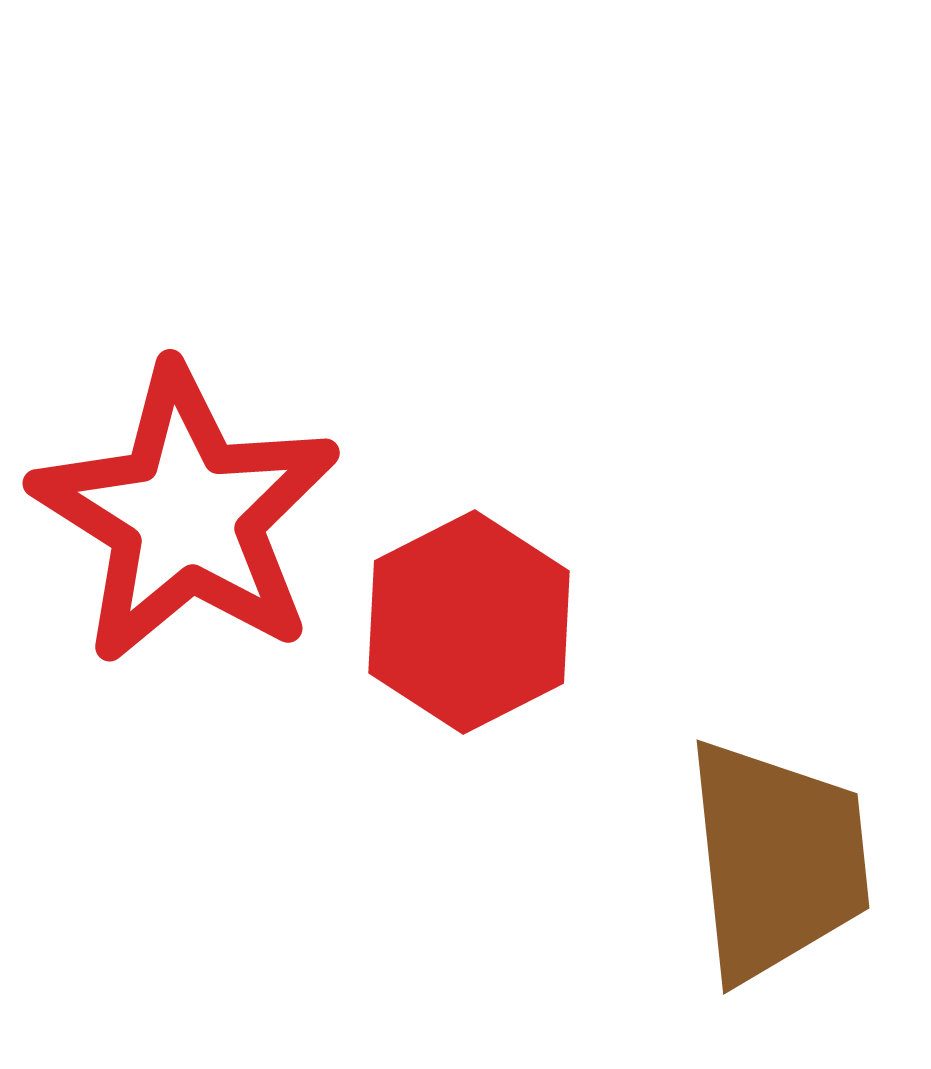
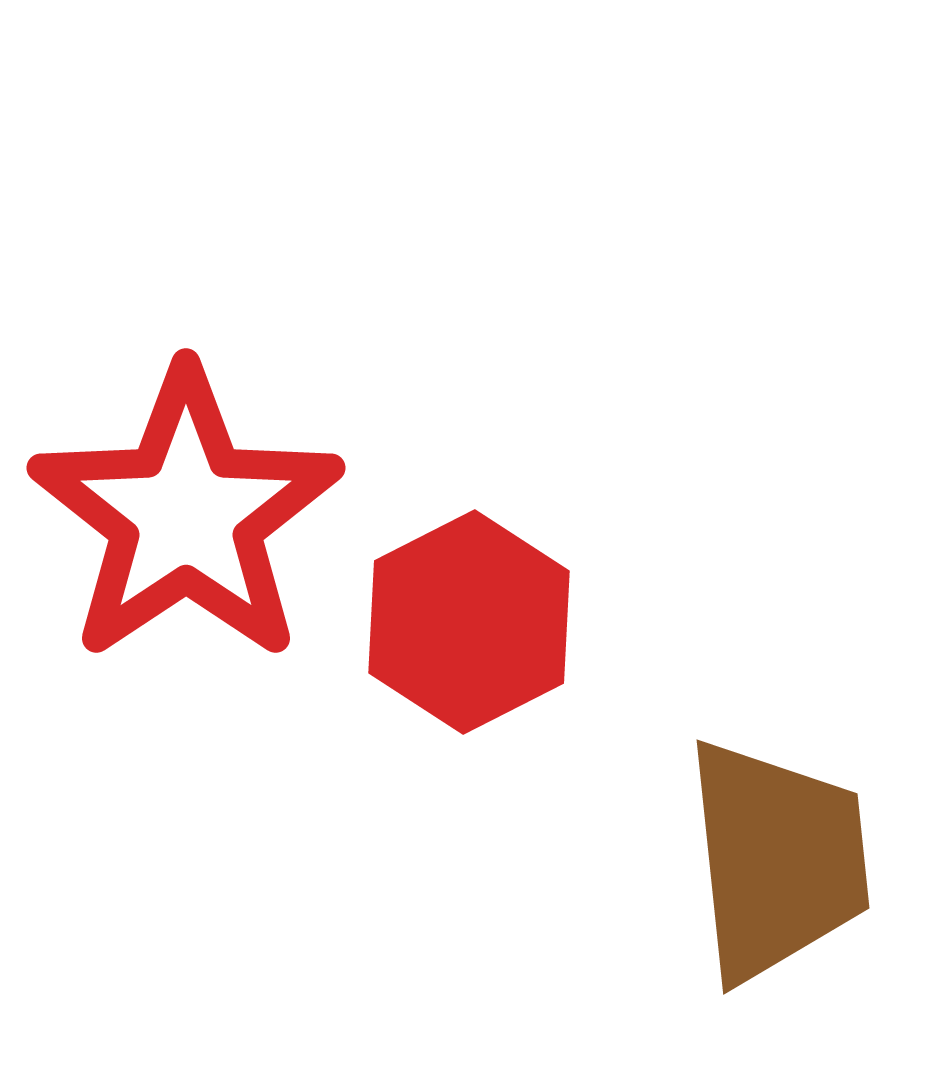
red star: rotated 6 degrees clockwise
